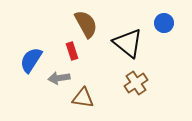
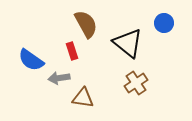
blue semicircle: rotated 88 degrees counterclockwise
